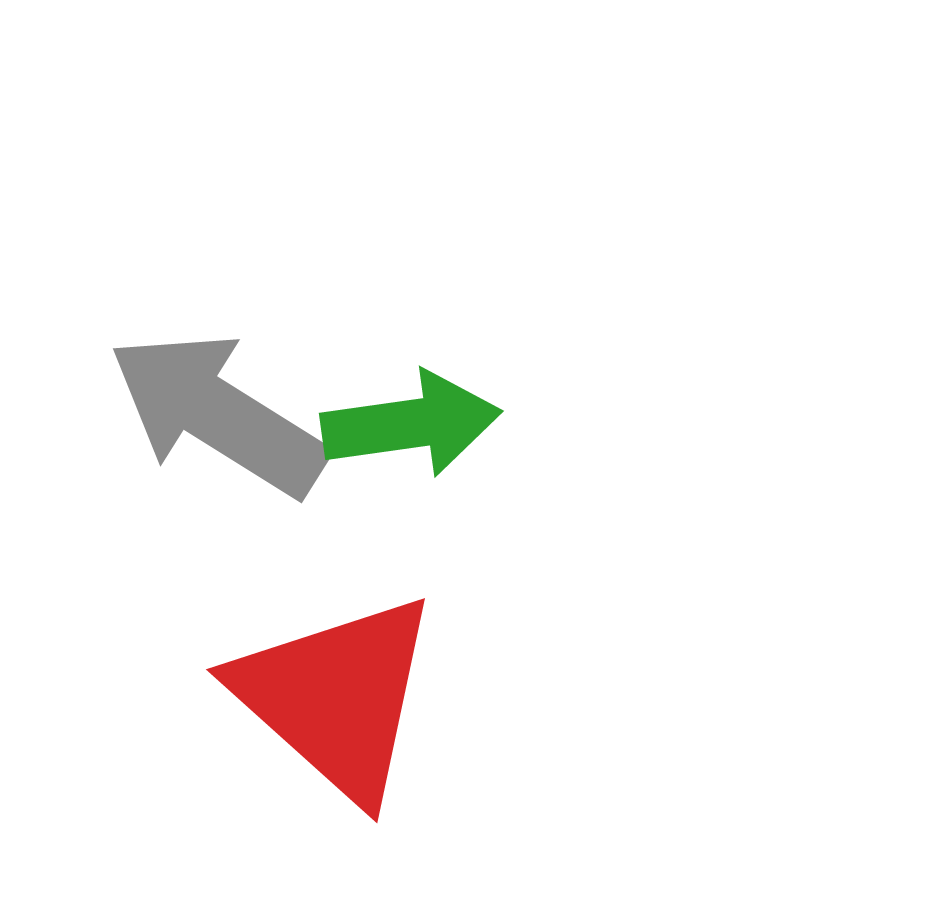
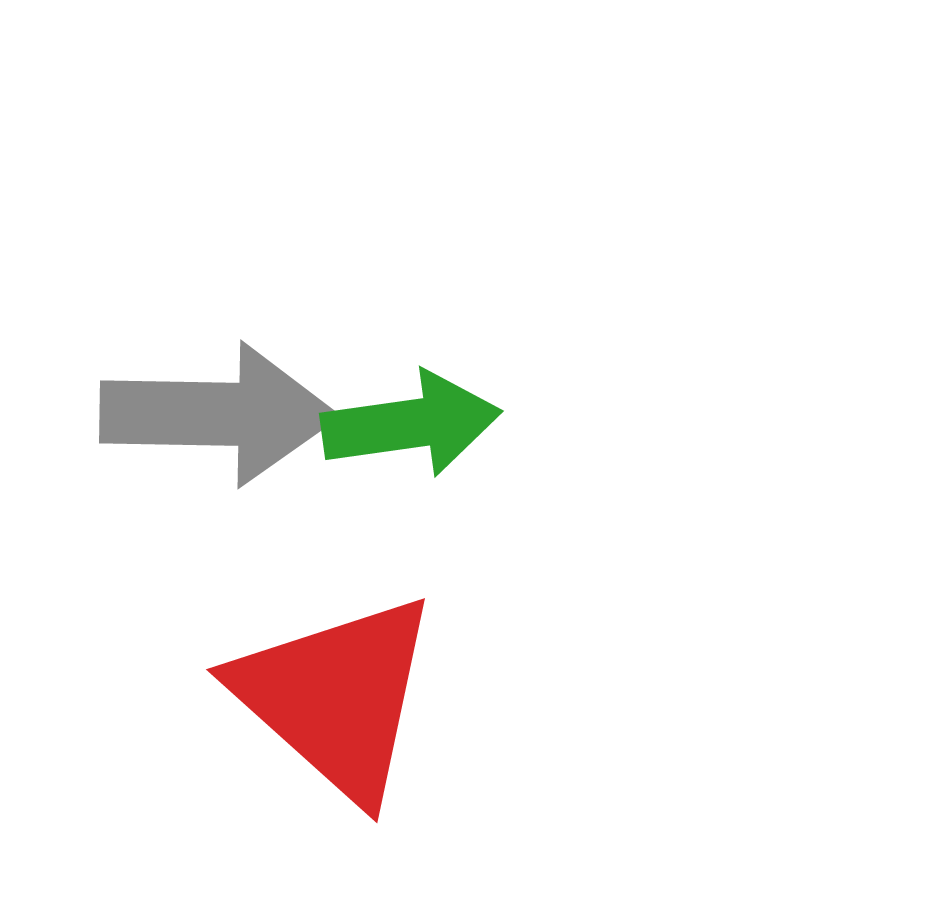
gray arrow: rotated 149 degrees clockwise
